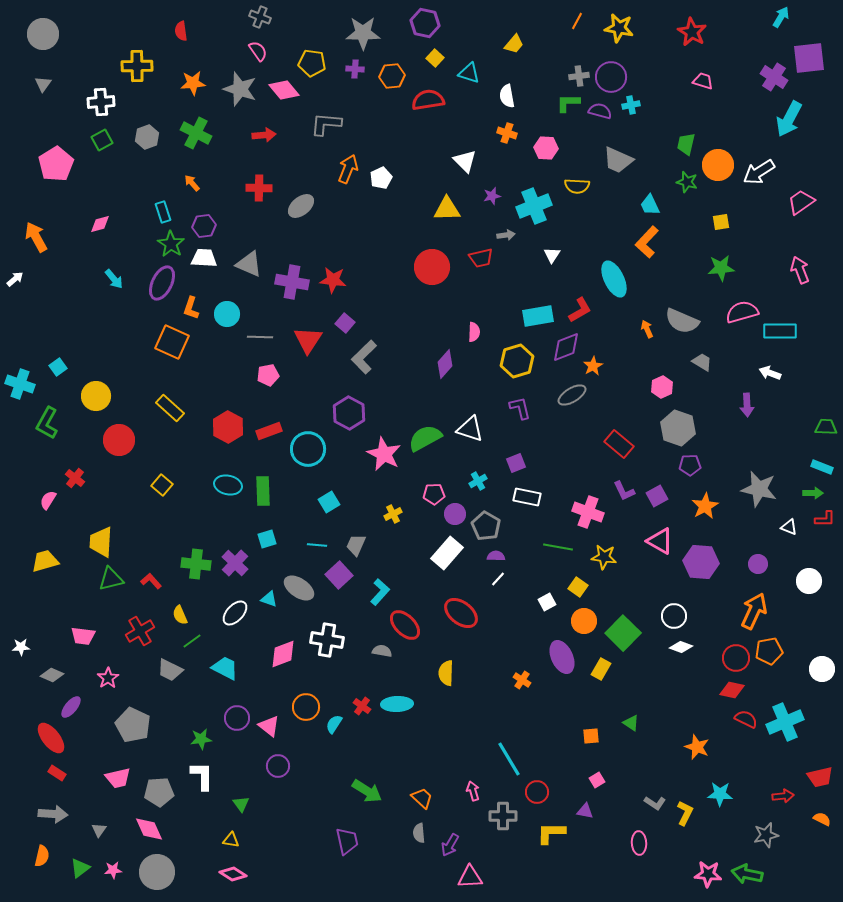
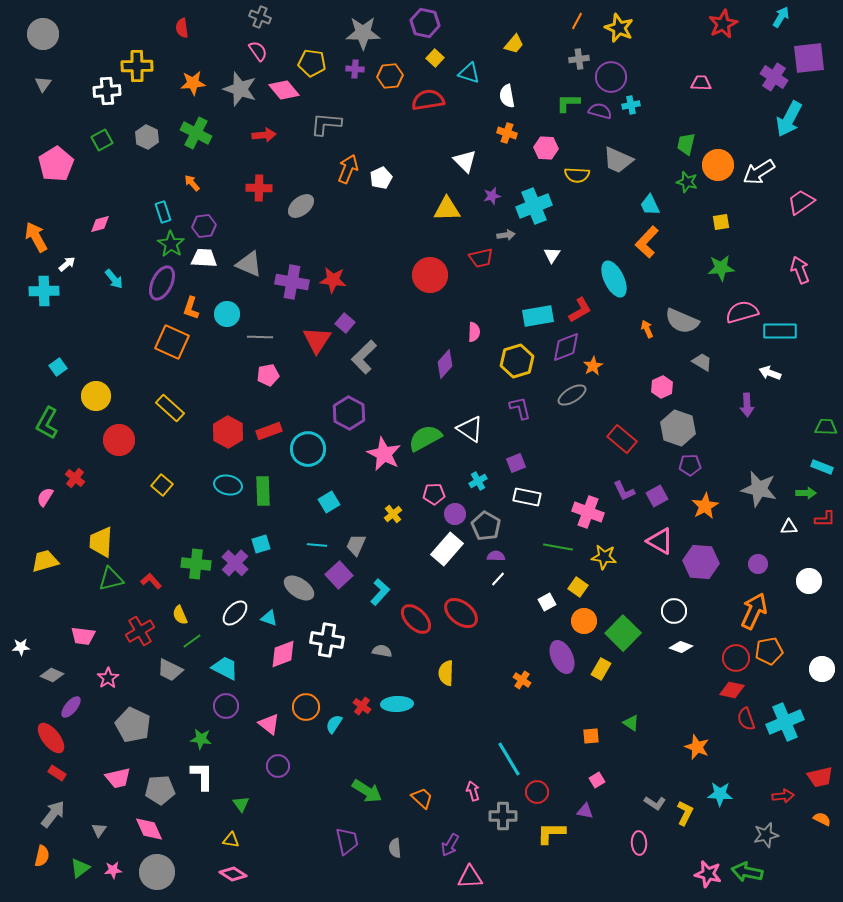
yellow star at (619, 28): rotated 12 degrees clockwise
red semicircle at (181, 31): moved 1 px right, 3 px up
red star at (692, 32): moved 31 px right, 8 px up; rotated 16 degrees clockwise
orange hexagon at (392, 76): moved 2 px left
gray cross at (579, 76): moved 17 px up
pink trapezoid at (703, 81): moved 2 px left, 2 px down; rotated 15 degrees counterclockwise
white cross at (101, 102): moved 6 px right, 11 px up
gray hexagon at (147, 137): rotated 15 degrees counterclockwise
yellow semicircle at (577, 186): moved 11 px up
red circle at (432, 267): moved 2 px left, 8 px down
white arrow at (15, 279): moved 52 px right, 15 px up
red triangle at (308, 340): moved 9 px right
cyan cross at (20, 384): moved 24 px right, 93 px up; rotated 20 degrees counterclockwise
red hexagon at (228, 427): moved 5 px down
white triangle at (470, 429): rotated 16 degrees clockwise
red rectangle at (619, 444): moved 3 px right, 5 px up
green arrow at (813, 493): moved 7 px left
pink semicircle at (48, 500): moved 3 px left, 3 px up
yellow cross at (393, 514): rotated 12 degrees counterclockwise
white triangle at (789, 527): rotated 24 degrees counterclockwise
cyan square at (267, 539): moved 6 px left, 5 px down
white rectangle at (447, 553): moved 4 px up
cyan triangle at (269, 599): moved 19 px down
white circle at (674, 616): moved 5 px up
red ellipse at (405, 625): moved 11 px right, 6 px up
purple circle at (237, 718): moved 11 px left, 12 px up
red semicircle at (746, 719): rotated 135 degrees counterclockwise
pink triangle at (269, 726): moved 2 px up
green star at (201, 739): rotated 15 degrees clockwise
gray pentagon at (159, 792): moved 1 px right, 2 px up
gray arrow at (53, 814): rotated 56 degrees counterclockwise
gray semicircle at (419, 833): moved 24 px left, 15 px down
pink star at (708, 874): rotated 8 degrees clockwise
green arrow at (747, 874): moved 2 px up
